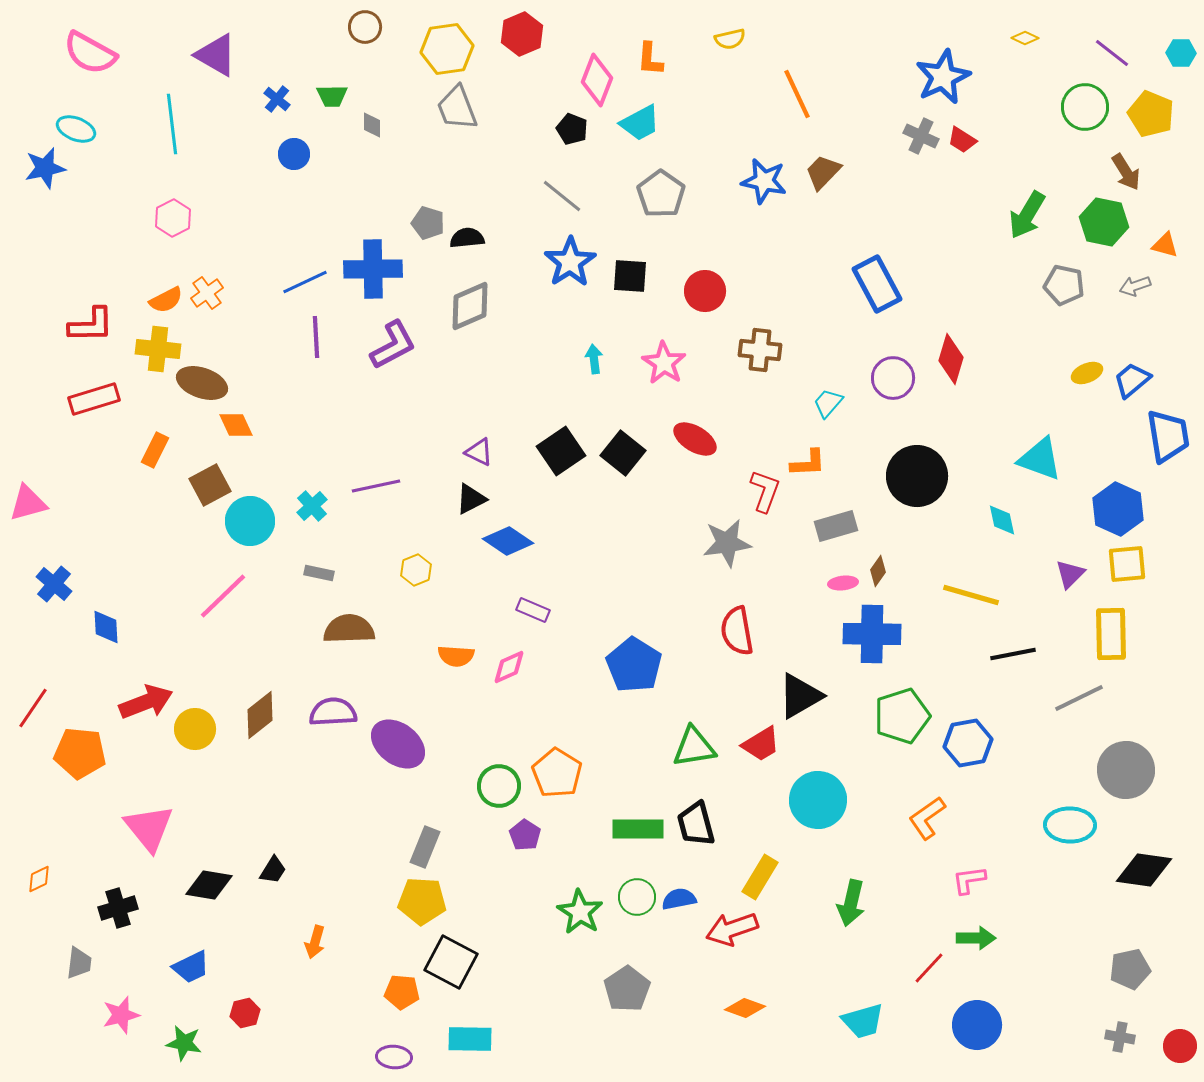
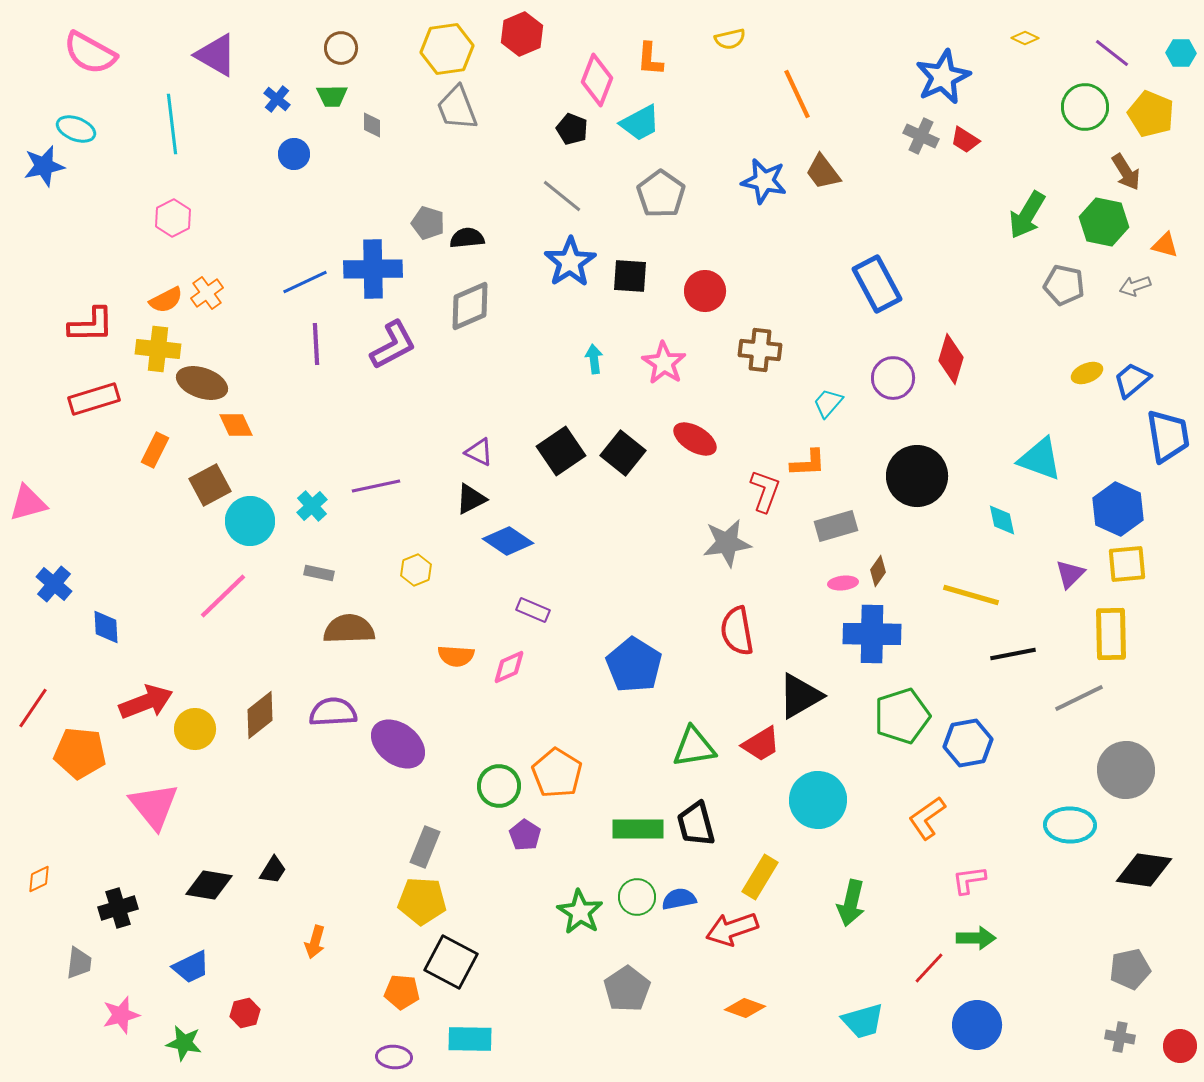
brown circle at (365, 27): moved 24 px left, 21 px down
red trapezoid at (962, 140): moved 3 px right
blue star at (45, 168): moved 1 px left, 2 px up
brown trapezoid at (823, 172): rotated 81 degrees counterclockwise
purple line at (316, 337): moved 7 px down
pink triangle at (149, 828): moved 5 px right, 22 px up
